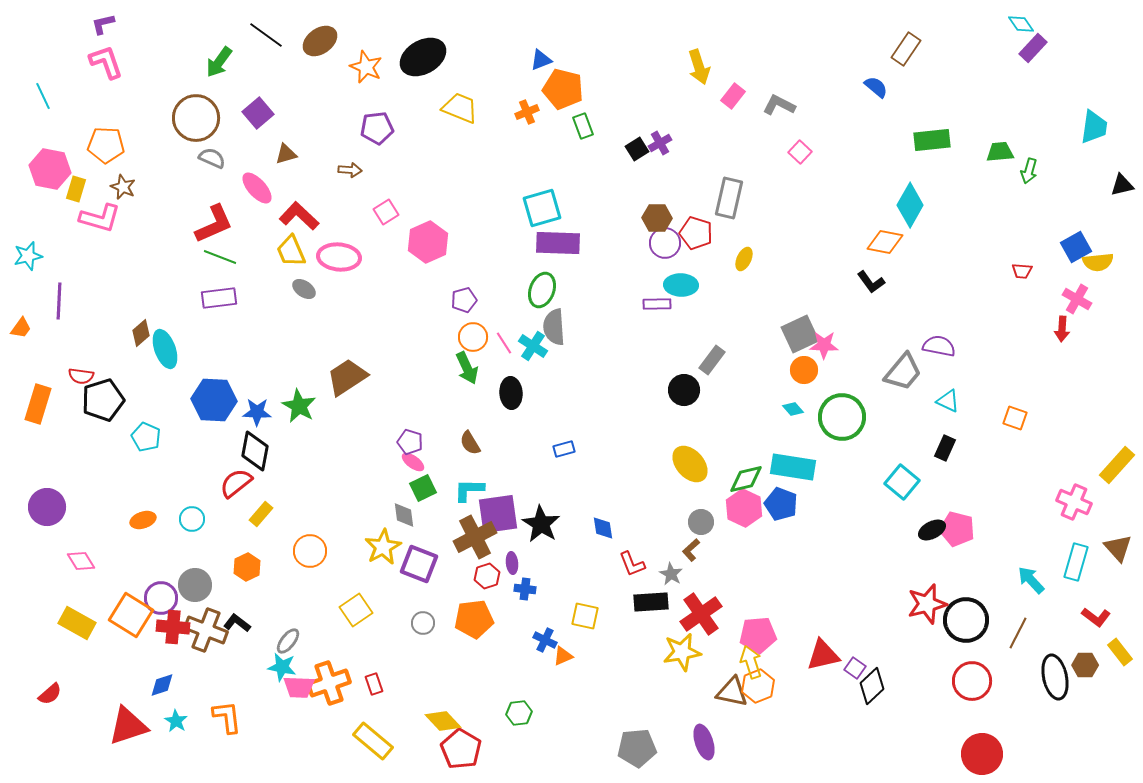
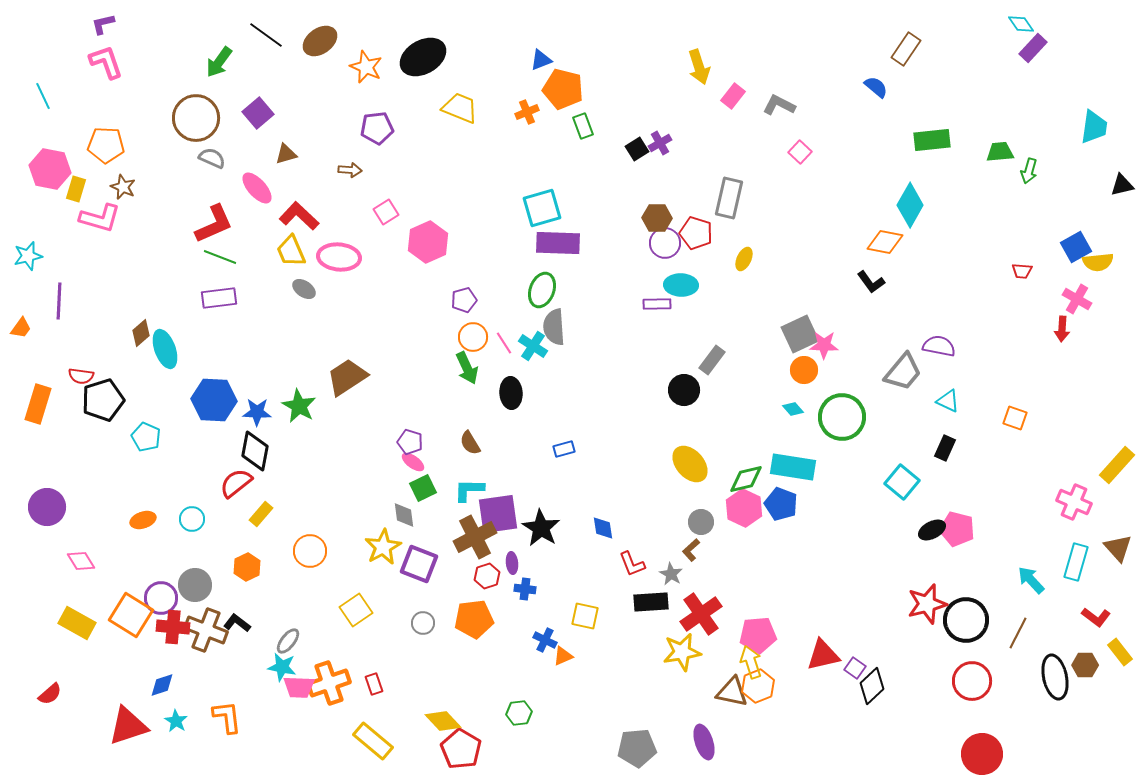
black star at (541, 524): moved 4 px down
